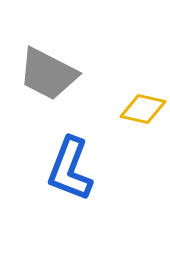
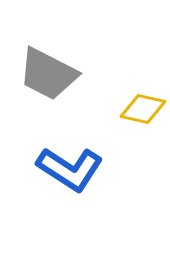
blue L-shape: rotated 78 degrees counterclockwise
